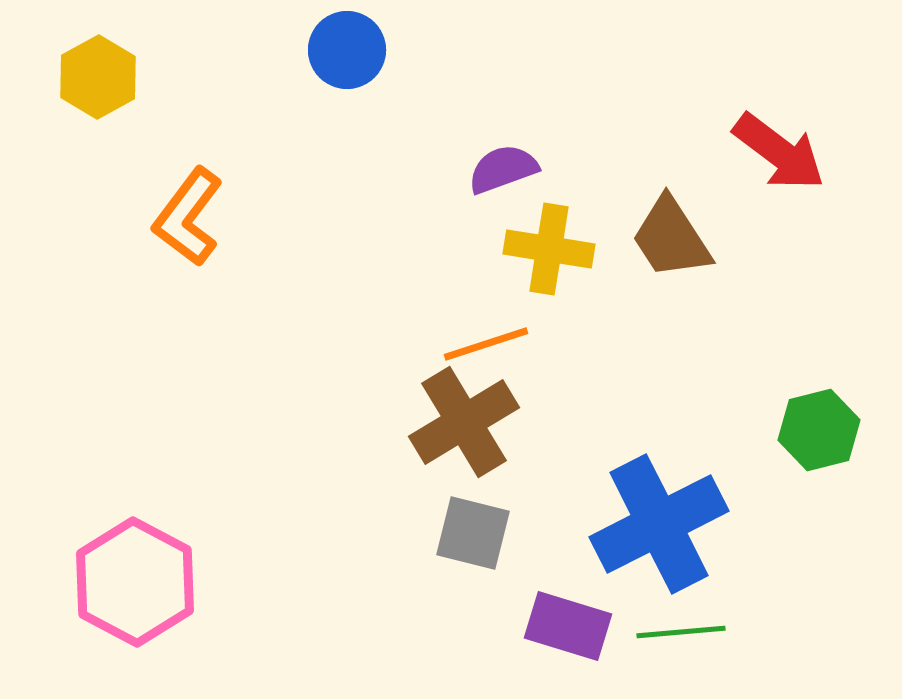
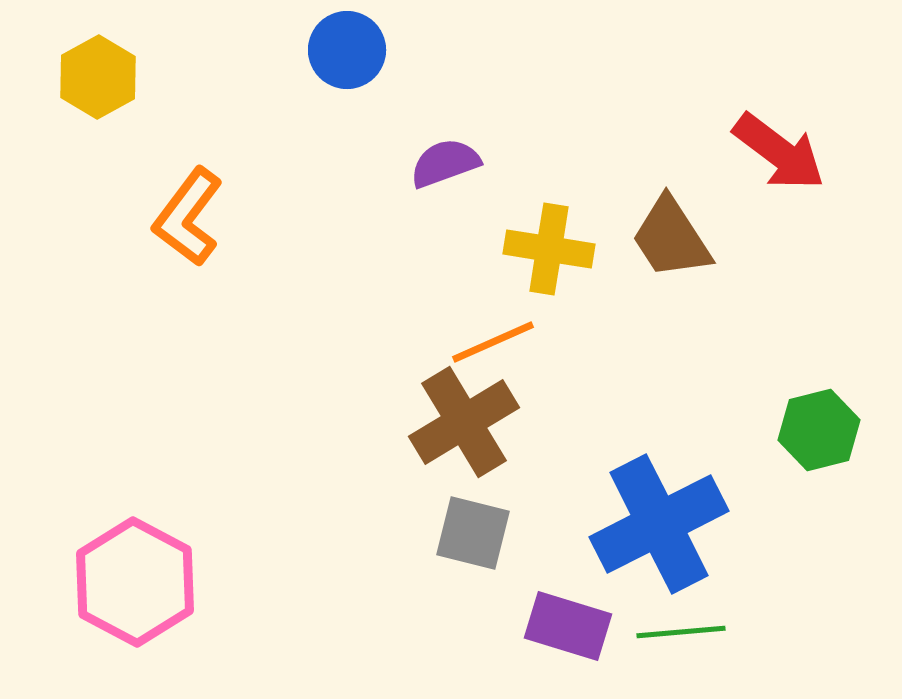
purple semicircle: moved 58 px left, 6 px up
orange line: moved 7 px right, 2 px up; rotated 6 degrees counterclockwise
